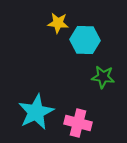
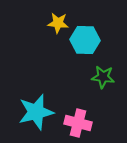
cyan star: rotated 12 degrees clockwise
